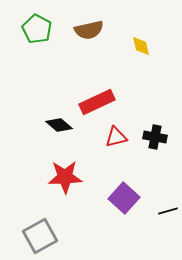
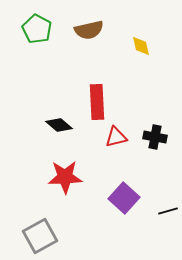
red rectangle: rotated 68 degrees counterclockwise
